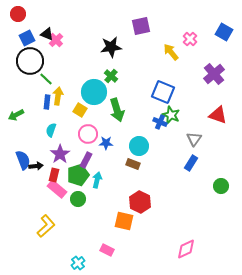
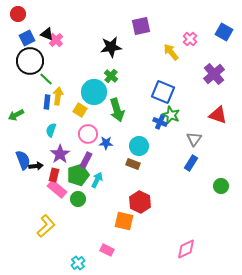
cyan arrow at (97, 180): rotated 14 degrees clockwise
